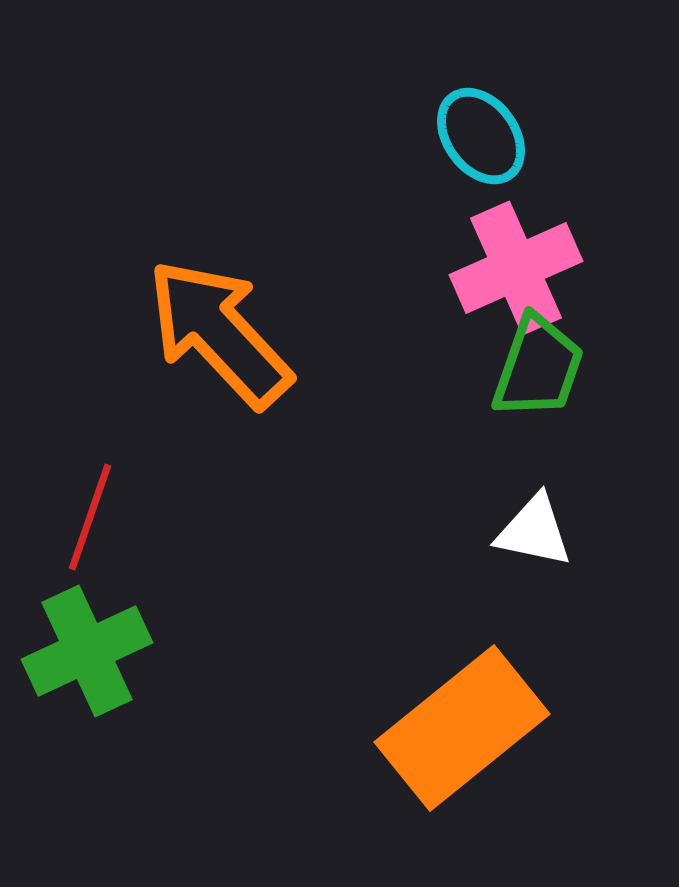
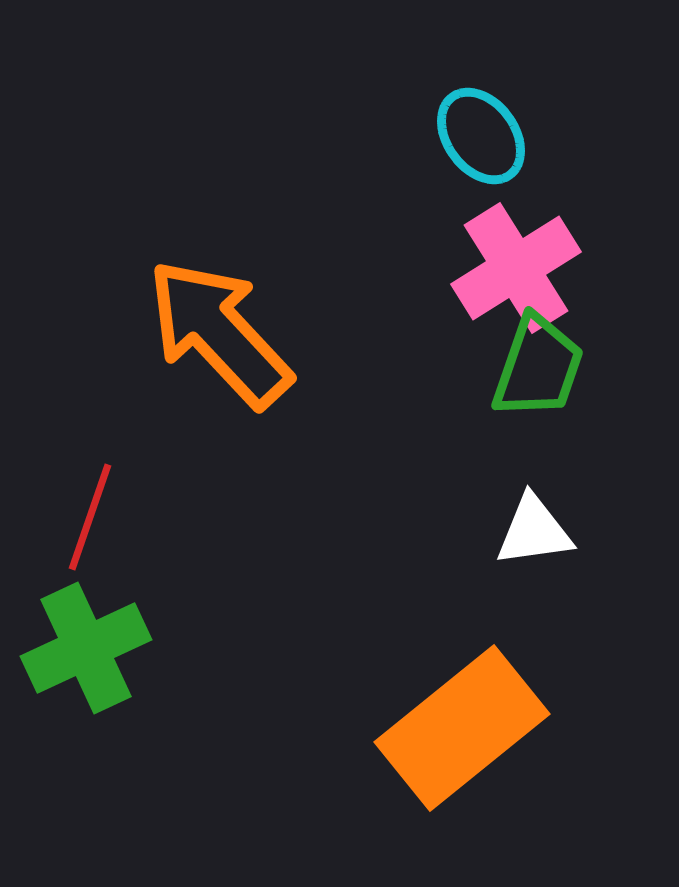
pink cross: rotated 8 degrees counterclockwise
white triangle: rotated 20 degrees counterclockwise
green cross: moved 1 px left, 3 px up
